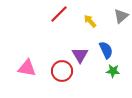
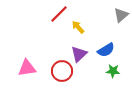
gray triangle: moved 1 px up
yellow arrow: moved 12 px left, 6 px down
blue semicircle: rotated 84 degrees clockwise
purple triangle: moved 1 px left, 1 px up; rotated 18 degrees clockwise
pink triangle: rotated 18 degrees counterclockwise
